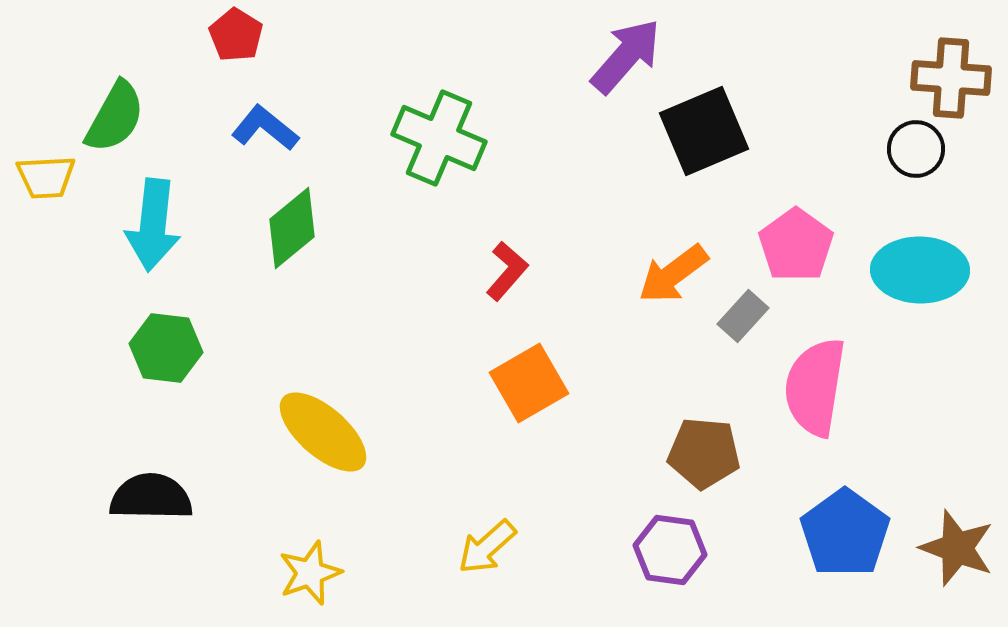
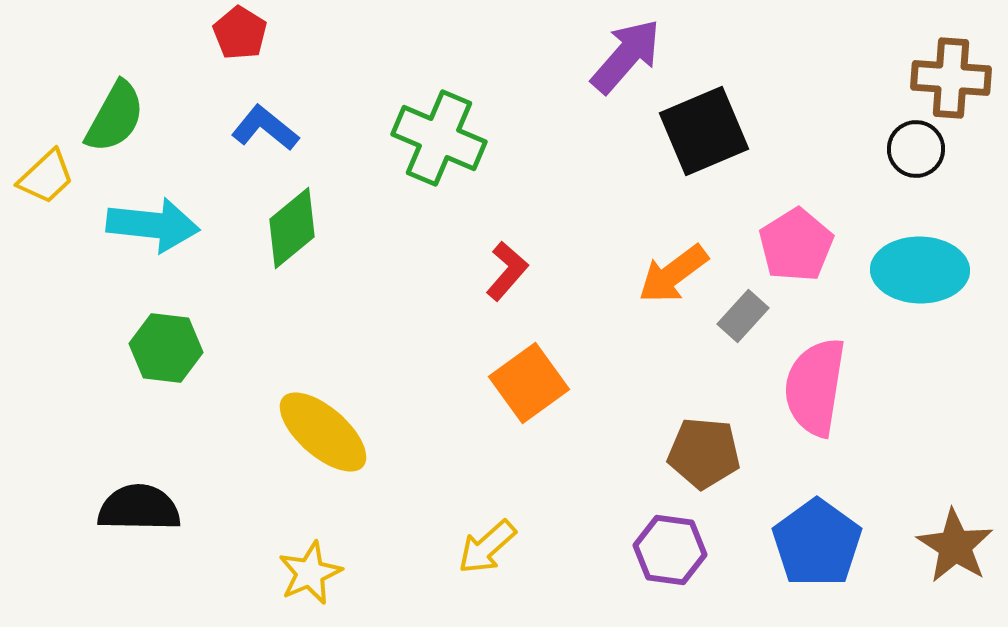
red pentagon: moved 4 px right, 2 px up
yellow trapezoid: rotated 40 degrees counterclockwise
cyan arrow: rotated 90 degrees counterclockwise
pink pentagon: rotated 4 degrees clockwise
orange square: rotated 6 degrees counterclockwise
black semicircle: moved 12 px left, 11 px down
blue pentagon: moved 28 px left, 10 px down
brown star: moved 2 px left, 2 px up; rotated 12 degrees clockwise
yellow star: rotated 4 degrees counterclockwise
